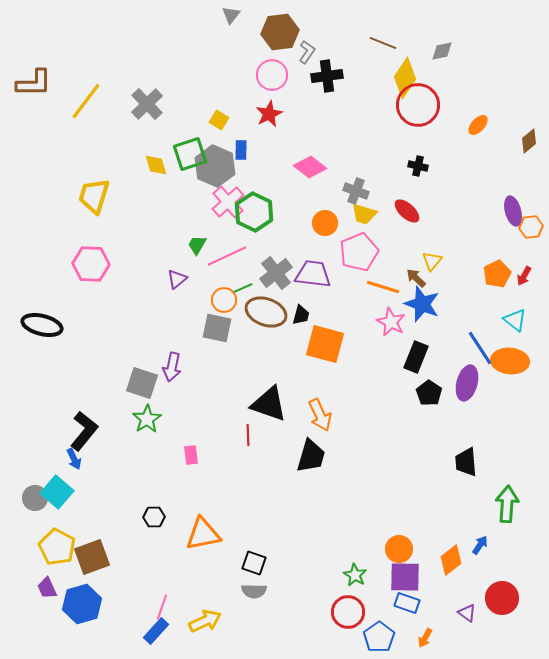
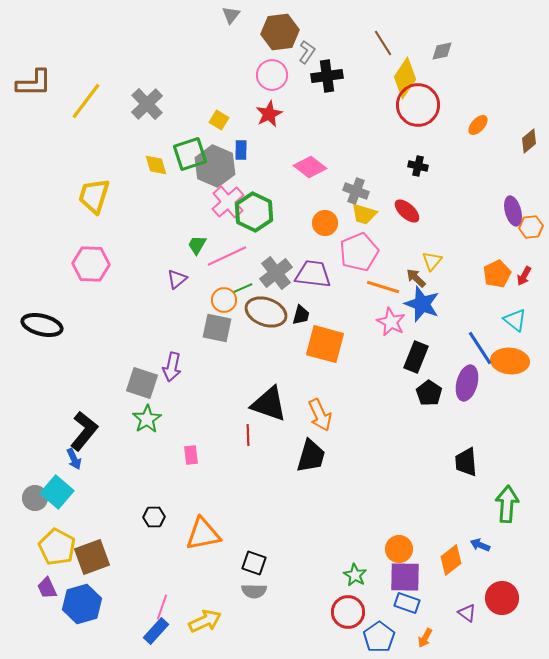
brown line at (383, 43): rotated 36 degrees clockwise
blue arrow at (480, 545): rotated 102 degrees counterclockwise
